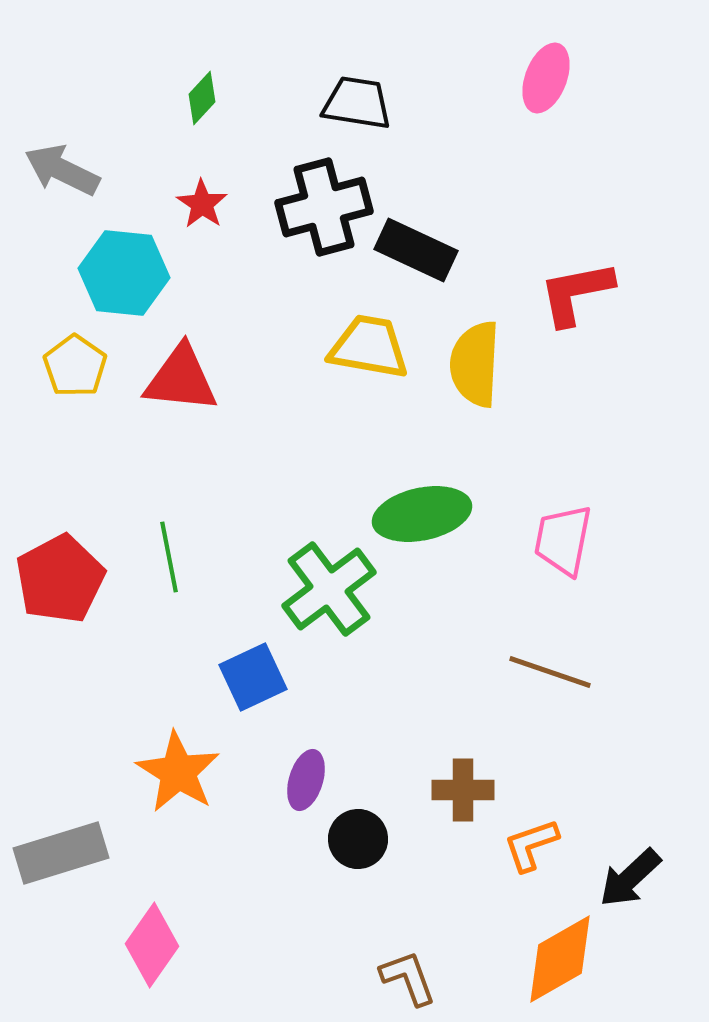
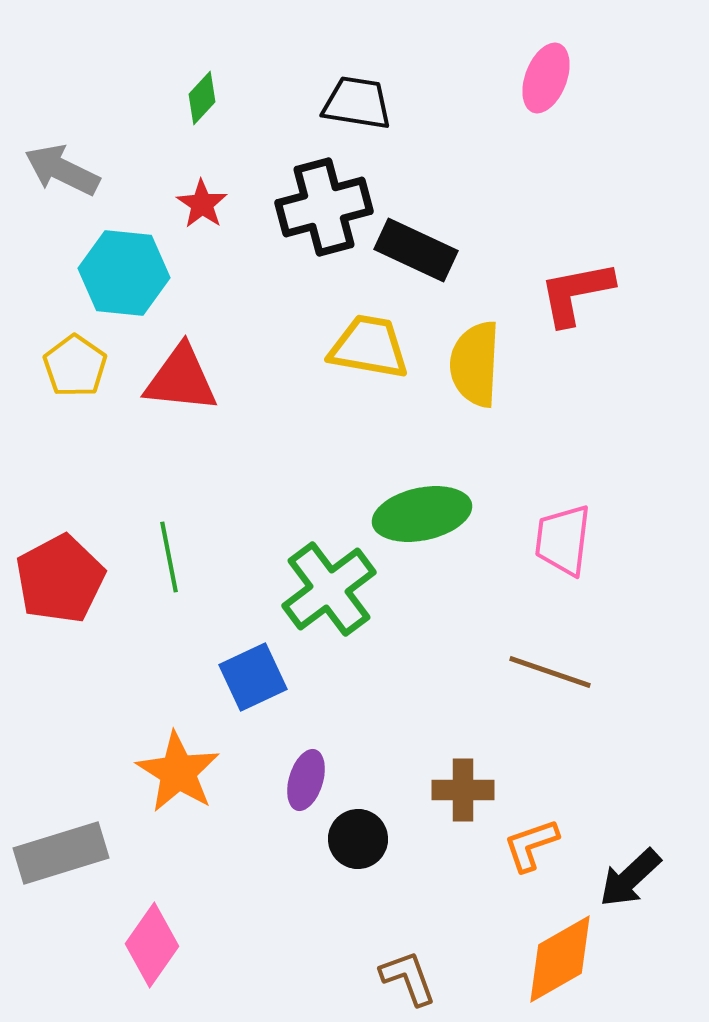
pink trapezoid: rotated 4 degrees counterclockwise
